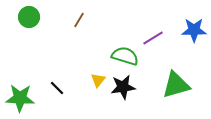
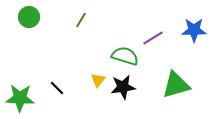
brown line: moved 2 px right
